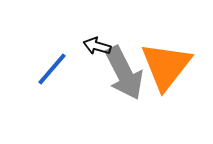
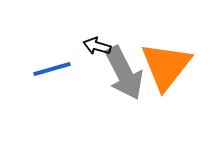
blue line: rotated 33 degrees clockwise
